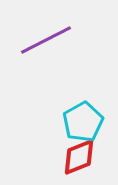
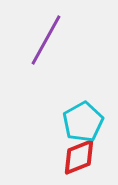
purple line: rotated 34 degrees counterclockwise
